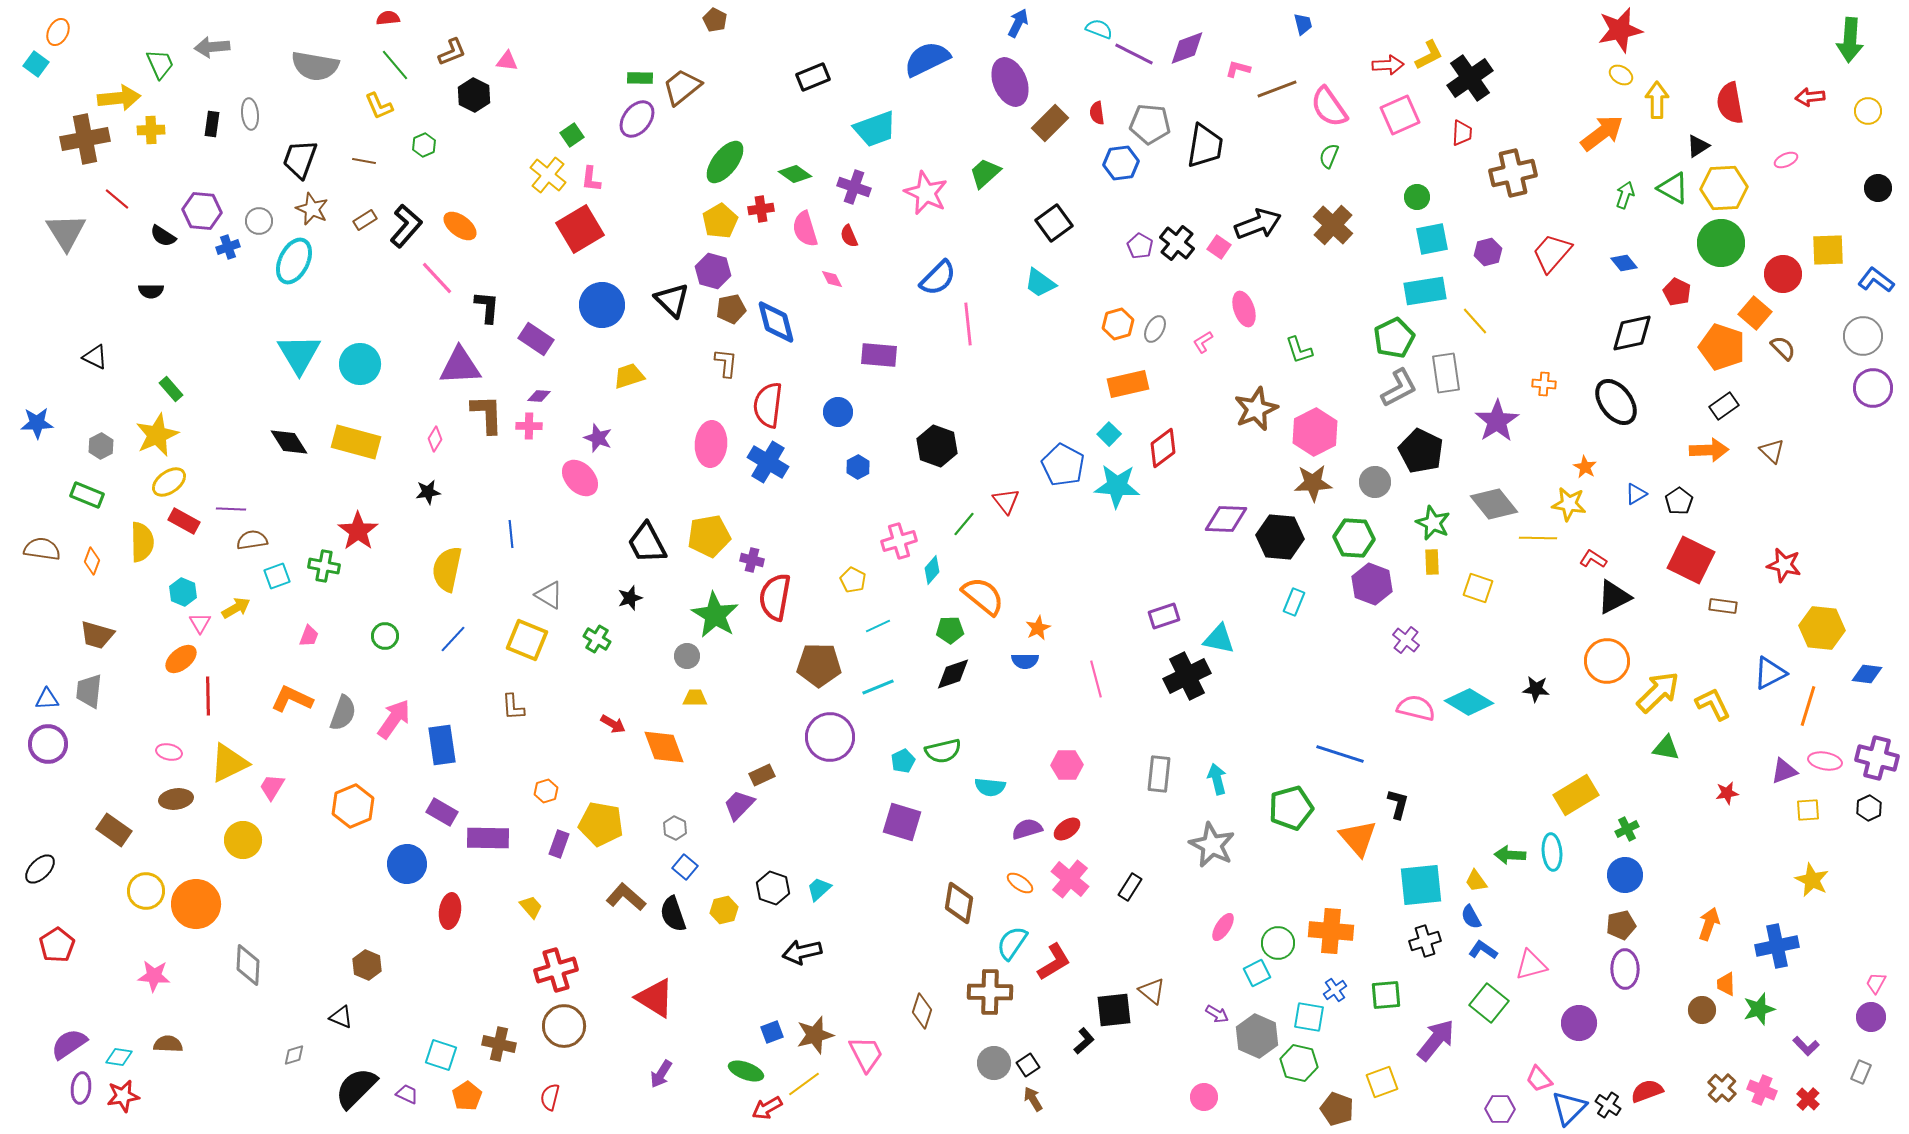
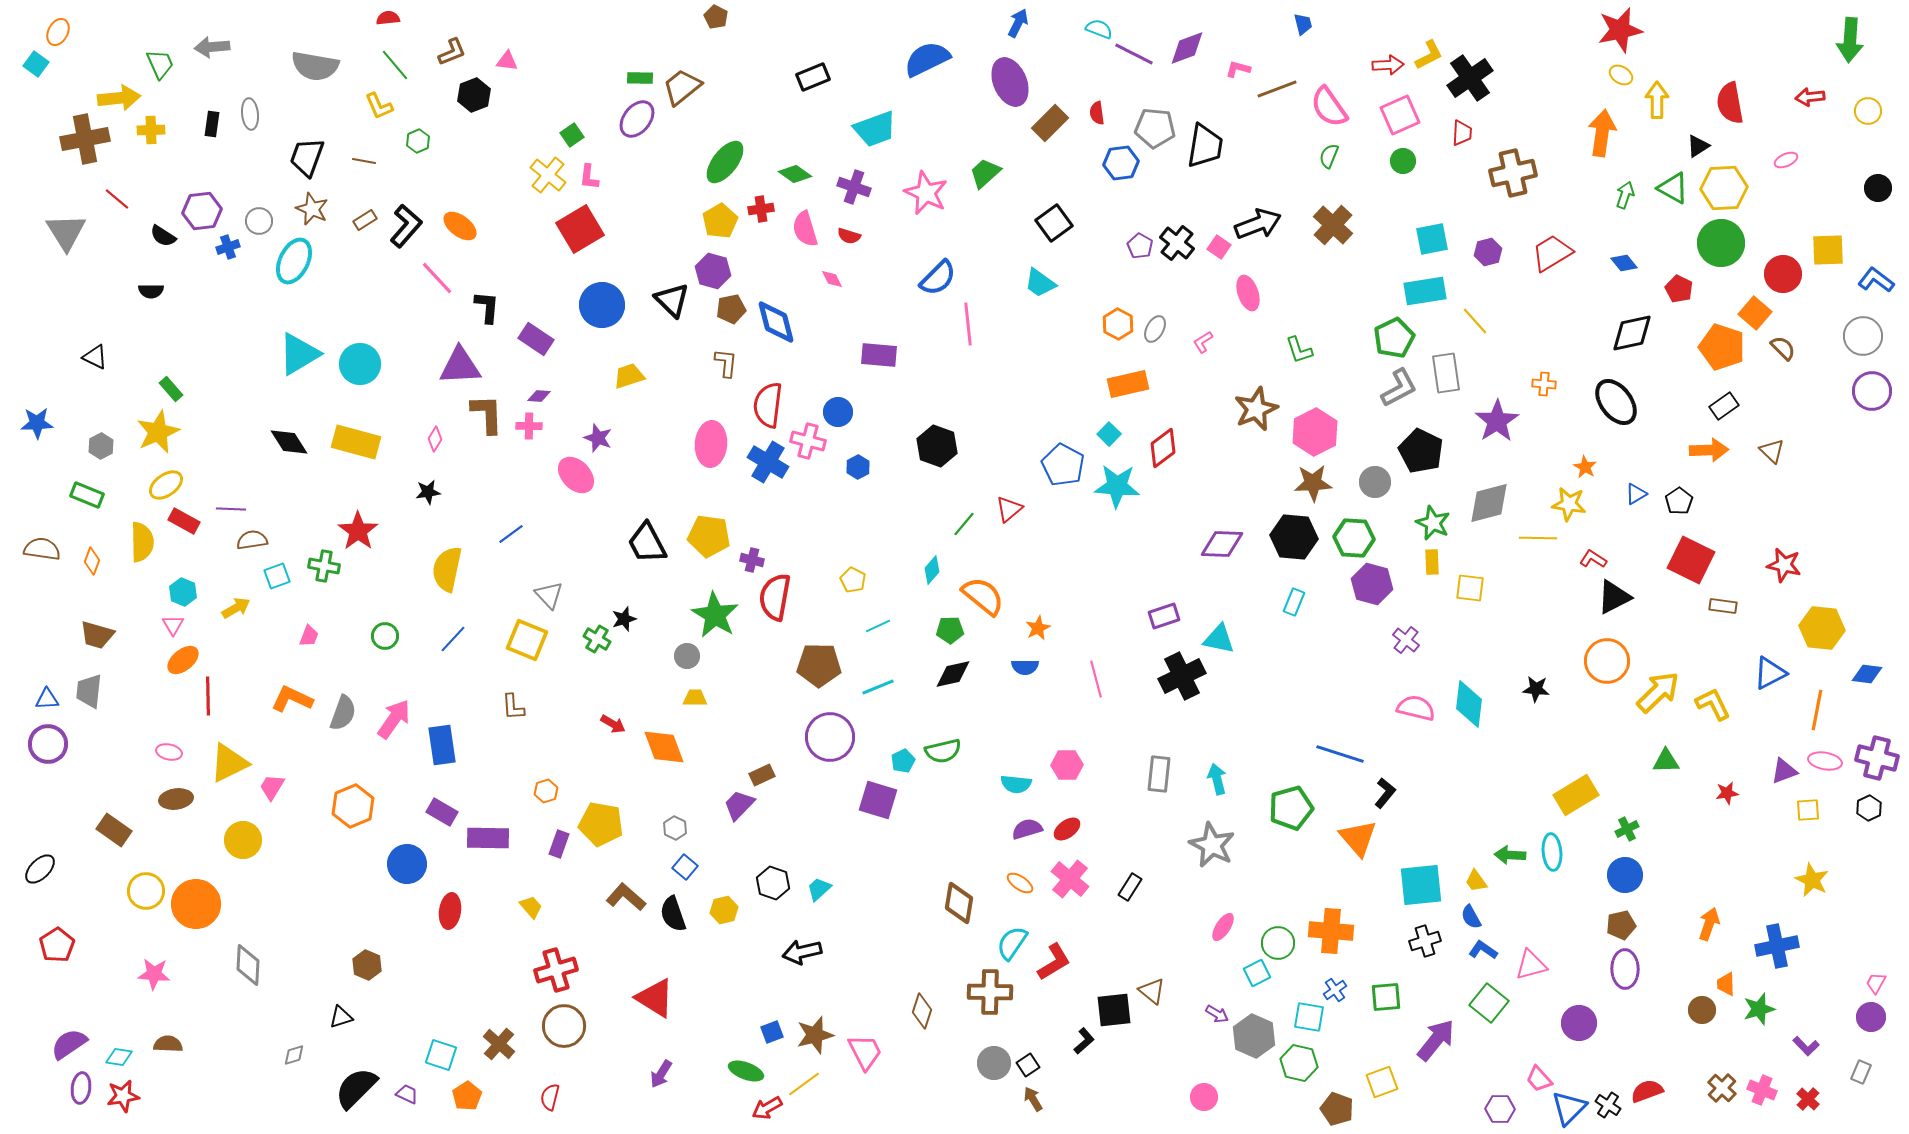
brown pentagon at (715, 20): moved 1 px right, 3 px up
black hexagon at (474, 95): rotated 12 degrees clockwise
gray pentagon at (1150, 124): moved 5 px right, 4 px down
orange arrow at (1602, 133): rotated 45 degrees counterclockwise
green hexagon at (424, 145): moved 6 px left, 4 px up
black trapezoid at (300, 159): moved 7 px right, 2 px up
pink L-shape at (591, 179): moved 2 px left, 2 px up
green circle at (1417, 197): moved 14 px left, 36 px up
purple hexagon at (202, 211): rotated 12 degrees counterclockwise
red semicircle at (849, 236): rotated 50 degrees counterclockwise
red trapezoid at (1552, 253): rotated 18 degrees clockwise
red pentagon at (1677, 292): moved 2 px right, 3 px up
pink ellipse at (1244, 309): moved 4 px right, 16 px up
orange hexagon at (1118, 324): rotated 16 degrees counterclockwise
cyan triangle at (299, 354): rotated 30 degrees clockwise
purple circle at (1873, 388): moved 1 px left, 3 px down
yellow star at (157, 435): moved 1 px right, 3 px up
pink ellipse at (580, 478): moved 4 px left, 3 px up
yellow ellipse at (169, 482): moved 3 px left, 3 px down
red triangle at (1006, 501): moved 3 px right, 8 px down; rotated 28 degrees clockwise
gray diamond at (1494, 504): moved 5 px left, 1 px up; rotated 66 degrees counterclockwise
purple diamond at (1226, 519): moved 4 px left, 25 px down
blue line at (511, 534): rotated 60 degrees clockwise
yellow pentagon at (709, 536): rotated 18 degrees clockwise
black hexagon at (1280, 537): moved 14 px right
pink cross at (899, 541): moved 91 px left, 100 px up; rotated 32 degrees clockwise
purple hexagon at (1372, 584): rotated 6 degrees counterclockwise
yellow square at (1478, 588): moved 8 px left; rotated 12 degrees counterclockwise
gray triangle at (549, 595): rotated 16 degrees clockwise
black star at (630, 598): moved 6 px left, 21 px down
pink triangle at (200, 623): moved 27 px left, 2 px down
orange ellipse at (181, 659): moved 2 px right, 1 px down
blue semicircle at (1025, 661): moved 6 px down
black diamond at (953, 674): rotated 6 degrees clockwise
black cross at (1187, 676): moved 5 px left
cyan diamond at (1469, 702): moved 2 px down; rotated 66 degrees clockwise
orange line at (1808, 706): moved 9 px right, 4 px down; rotated 6 degrees counterclockwise
green triangle at (1666, 748): moved 13 px down; rotated 12 degrees counterclockwise
cyan semicircle at (990, 787): moved 26 px right, 3 px up
black L-shape at (1398, 804): moved 13 px left, 11 px up; rotated 24 degrees clockwise
purple square at (902, 822): moved 24 px left, 22 px up
black hexagon at (773, 888): moved 5 px up
pink star at (154, 976): moved 2 px up
green square at (1386, 995): moved 2 px down
black triangle at (341, 1017): rotated 40 degrees counterclockwise
gray hexagon at (1257, 1036): moved 3 px left
brown cross at (499, 1044): rotated 28 degrees clockwise
pink trapezoid at (866, 1054): moved 1 px left, 2 px up
